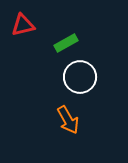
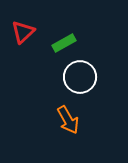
red triangle: moved 7 px down; rotated 30 degrees counterclockwise
green rectangle: moved 2 px left
